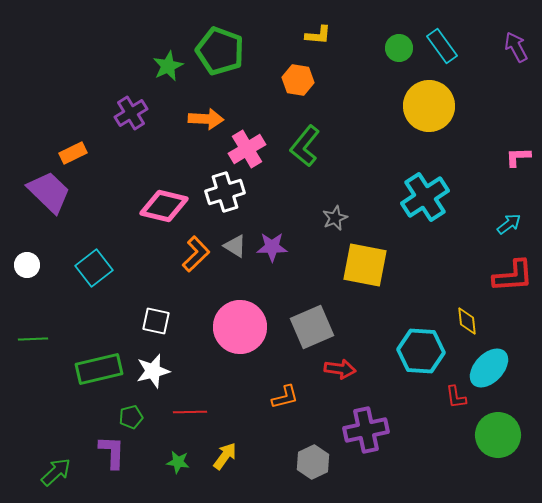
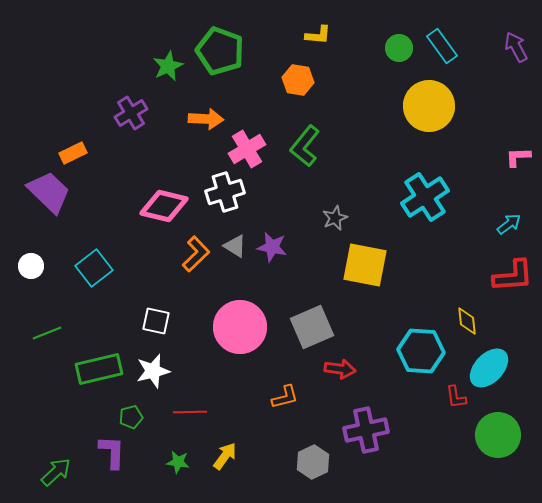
purple star at (272, 247): rotated 12 degrees clockwise
white circle at (27, 265): moved 4 px right, 1 px down
green line at (33, 339): moved 14 px right, 6 px up; rotated 20 degrees counterclockwise
